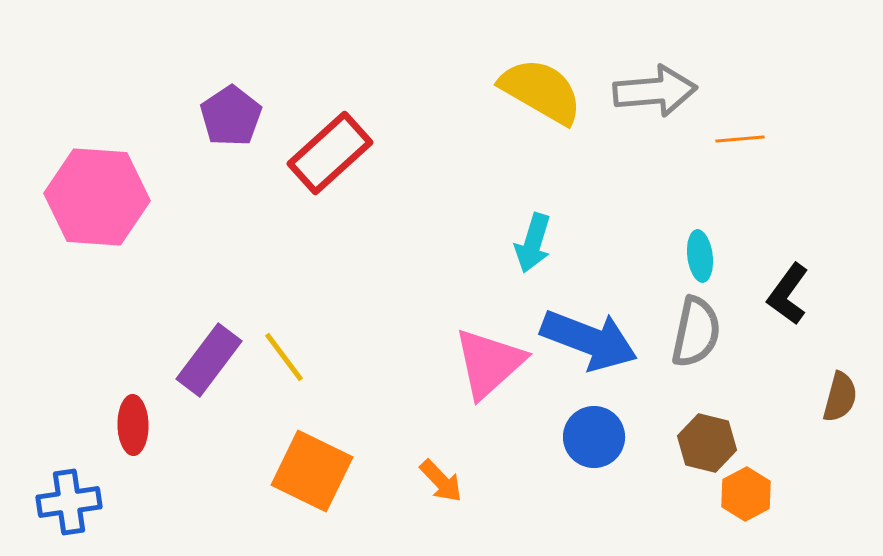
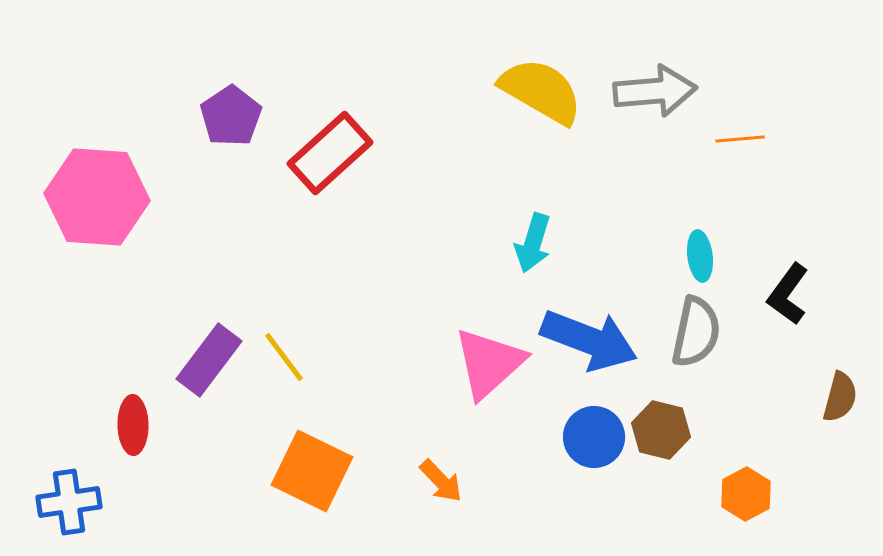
brown hexagon: moved 46 px left, 13 px up
